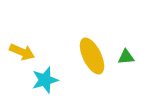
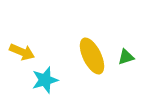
green triangle: rotated 12 degrees counterclockwise
